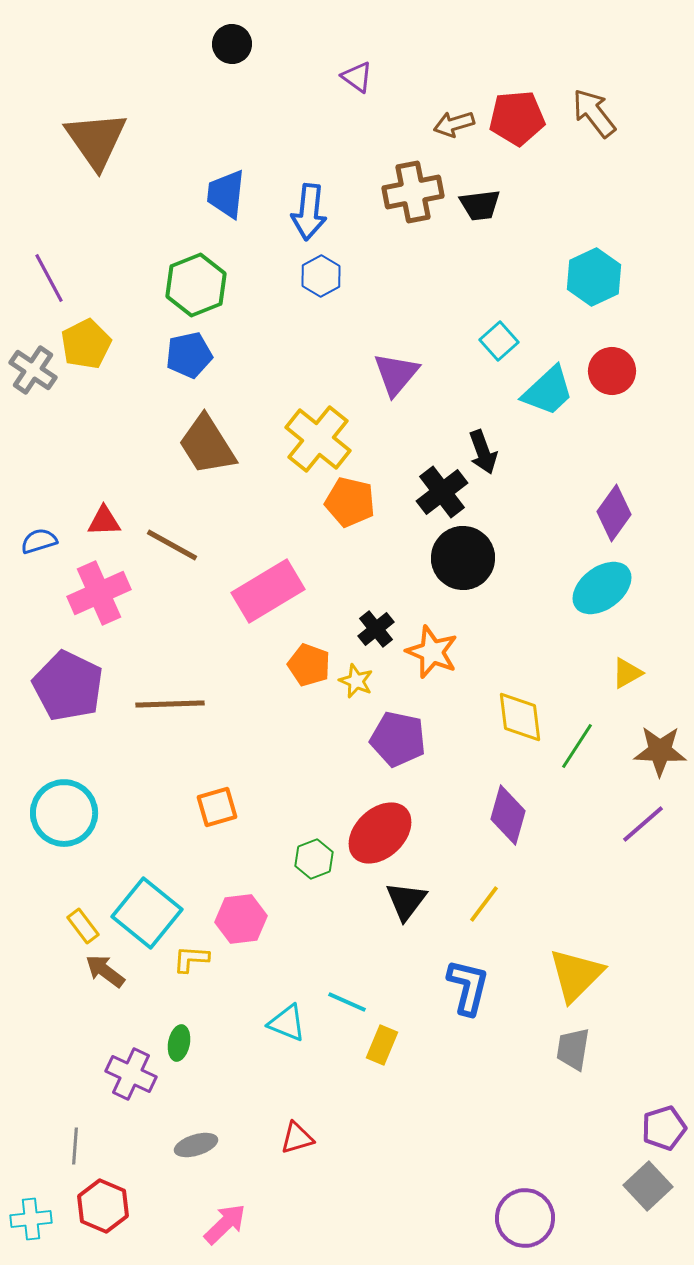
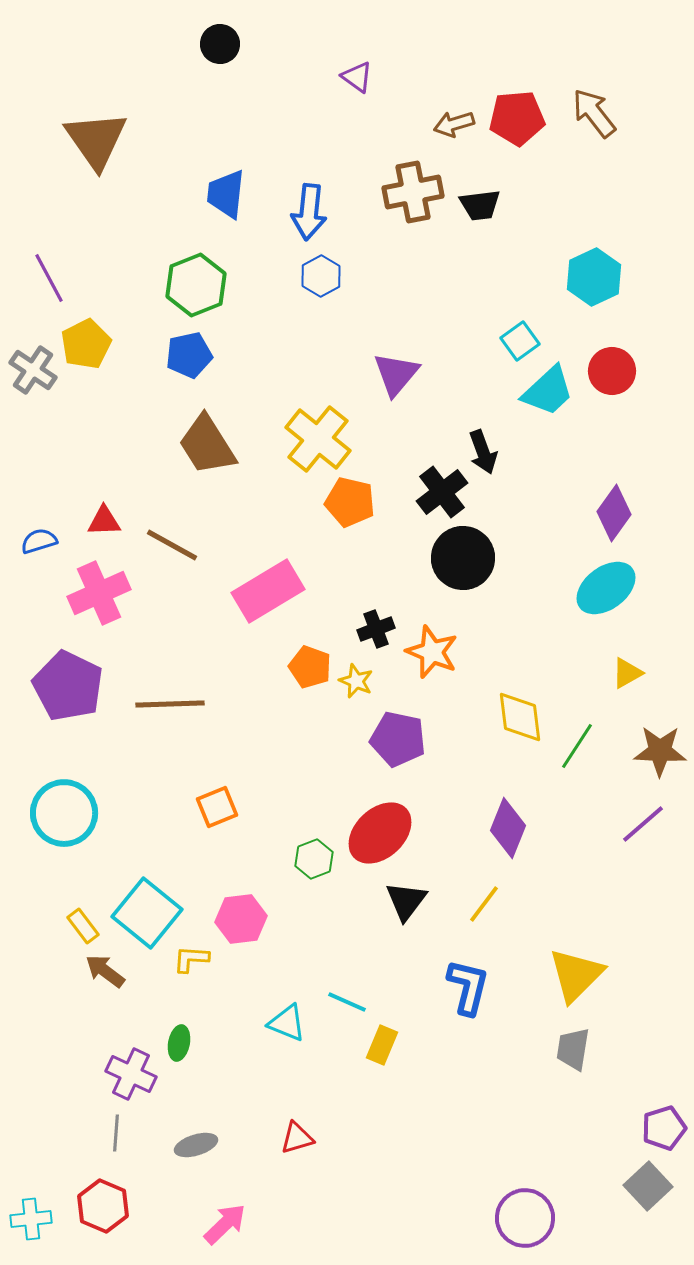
black circle at (232, 44): moved 12 px left
cyan square at (499, 341): moved 21 px right; rotated 6 degrees clockwise
cyan ellipse at (602, 588): moved 4 px right
black cross at (376, 629): rotated 18 degrees clockwise
orange pentagon at (309, 665): moved 1 px right, 2 px down
orange square at (217, 807): rotated 6 degrees counterclockwise
purple diamond at (508, 815): moved 13 px down; rotated 6 degrees clockwise
gray line at (75, 1146): moved 41 px right, 13 px up
